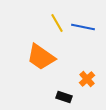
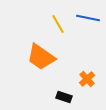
yellow line: moved 1 px right, 1 px down
blue line: moved 5 px right, 9 px up
